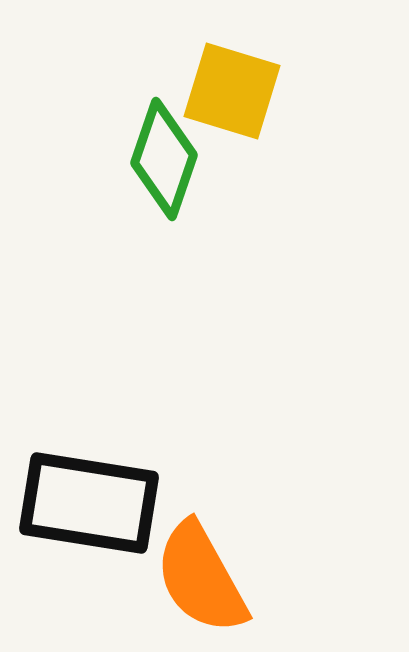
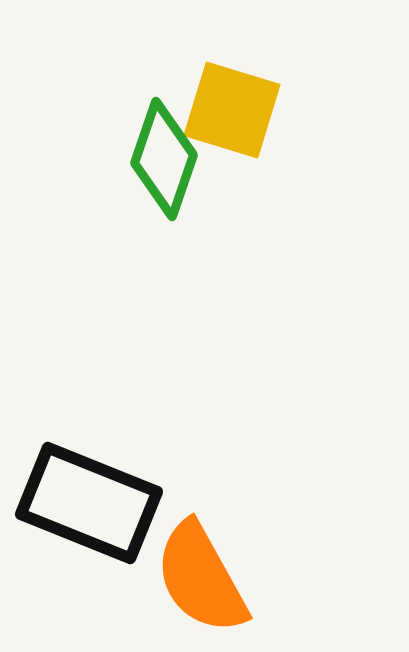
yellow square: moved 19 px down
black rectangle: rotated 13 degrees clockwise
